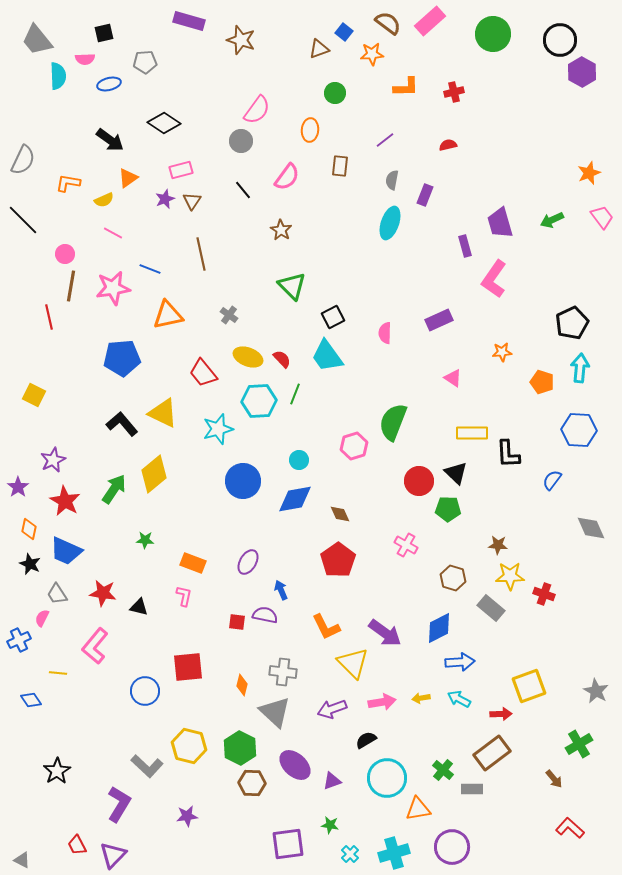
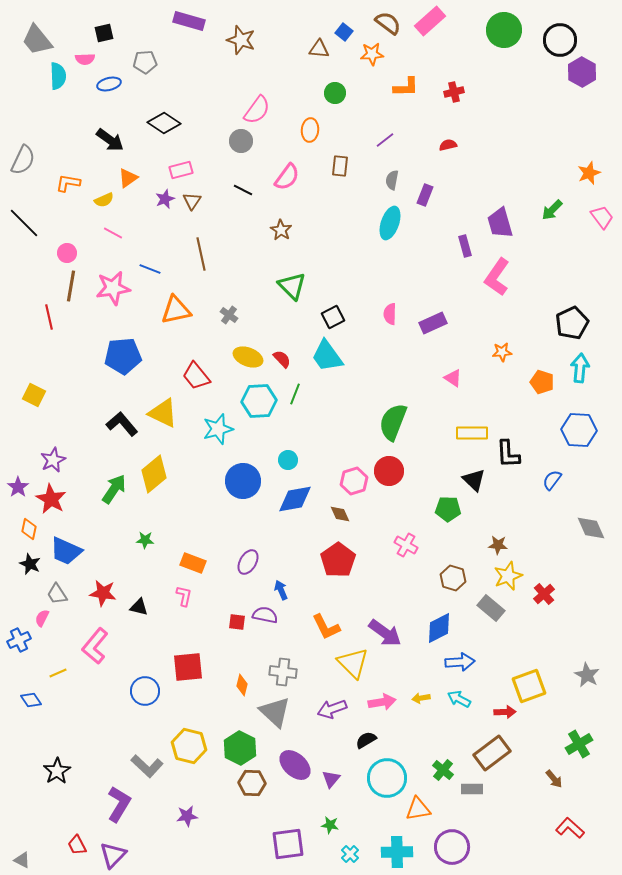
green circle at (493, 34): moved 11 px right, 4 px up
brown triangle at (319, 49): rotated 25 degrees clockwise
black line at (243, 190): rotated 24 degrees counterclockwise
black line at (23, 220): moved 1 px right, 3 px down
green arrow at (552, 220): moved 10 px up; rotated 20 degrees counterclockwise
pink circle at (65, 254): moved 2 px right, 1 px up
pink L-shape at (494, 279): moved 3 px right, 2 px up
orange triangle at (168, 315): moved 8 px right, 5 px up
purple rectangle at (439, 320): moved 6 px left, 3 px down
pink semicircle at (385, 333): moved 5 px right, 19 px up
blue pentagon at (122, 358): moved 1 px right, 2 px up
red trapezoid at (203, 373): moved 7 px left, 3 px down
pink hexagon at (354, 446): moved 35 px down
cyan circle at (299, 460): moved 11 px left
black triangle at (456, 473): moved 18 px right, 7 px down
red circle at (419, 481): moved 30 px left, 10 px up
red star at (65, 501): moved 14 px left, 2 px up
yellow star at (510, 576): moved 2 px left; rotated 20 degrees counterclockwise
red cross at (544, 594): rotated 30 degrees clockwise
yellow line at (58, 673): rotated 30 degrees counterclockwise
gray star at (596, 691): moved 9 px left, 16 px up
red arrow at (501, 714): moved 4 px right, 2 px up
purple triangle at (332, 781): moved 1 px left, 2 px up; rotated 30 degrees counterclockwise
cyan cross at (394, 853): moved 3 px right, 1 px up; rotated 16 degrees clockwise
